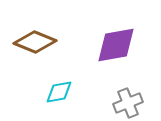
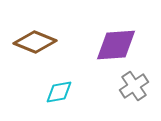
purple diamond: rotated 6 degrees clockwise
gray cross: moved 6 px right, 17 px up; rotated 12 degrees counterclockwise
